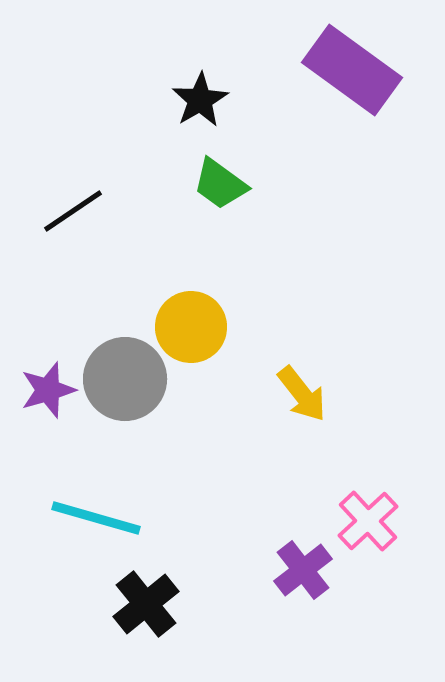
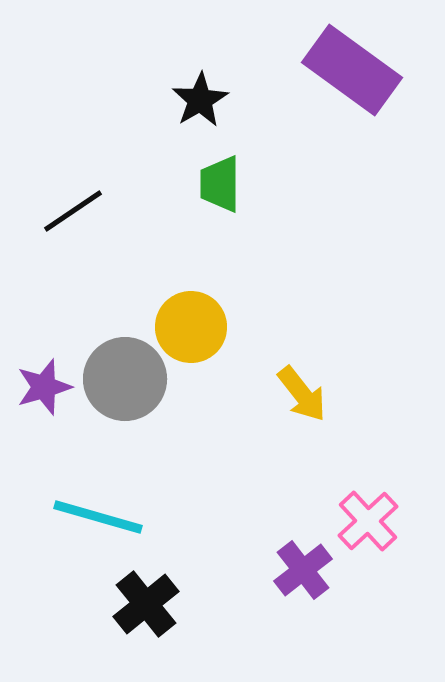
green trapezoid: rotated 54 degrees clockwise
purple star: moved 4 px left, 3 px up
cyan line: moved 2 px right, 1 px up
